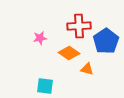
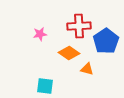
pink star: moved 4 px up
